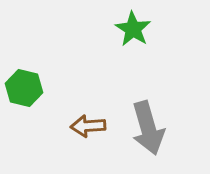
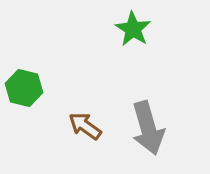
brown arrow: moved 3 px left; rotated 40 degrees clockwise
